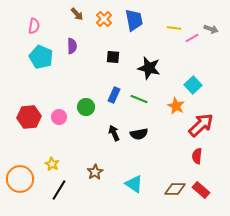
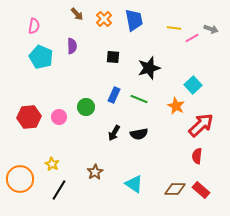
black star: rotated 30 degrees counterclockwise
black arrow: rotated 126 degrees counterclockwise
